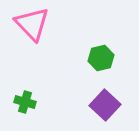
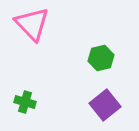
purple square: rotated 8 degrees clockwise
